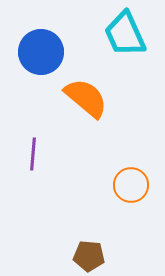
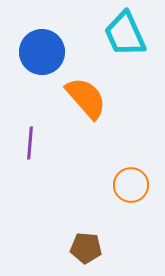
blue circle: moved 1 px right
orange semicircle: rotated 9 degrees clockwise
purple line: moved 3 px left, 11 px up
brown pentagon: moved 3 px left, 8 px up
